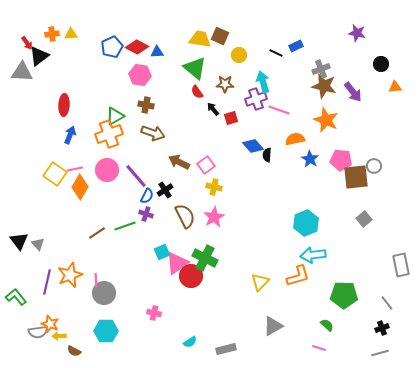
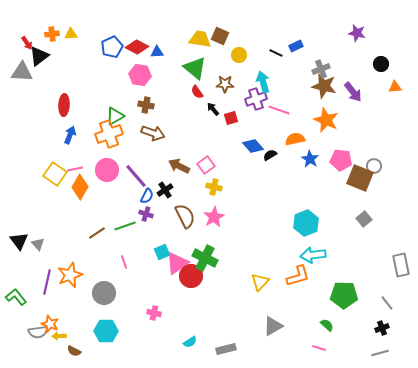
black semicircle at (267, 155): moved 3 px right; rotated 56 degrees clockwise
brown arrow at (179, 162): moved 4 px down
brown square at (356, 177): moved 4 px right, 1 px down; rotated 28 degrees clockwise
pink line at (96, 280): moved 28 px right, 18 px up; rotated 16 degrees counterclockwise
